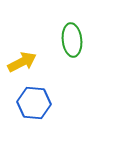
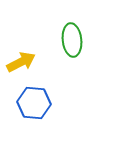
yellow arrow: moved 1 px left
